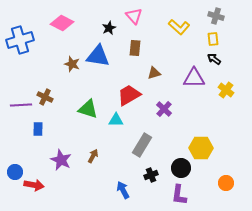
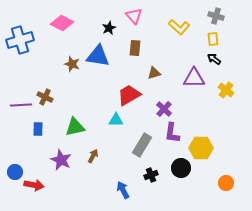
green triangle: moved 13 px left, 18 px down; rotated 30 degrees counterclockwise
purple L-shape: moved 7 px left, 62 px up
